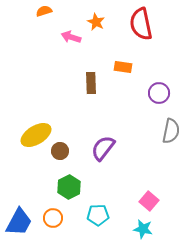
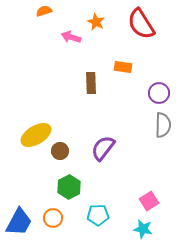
red semicircle: rotated 20 degrees counterclockwise
gray semicircle: moved 8 px left, 6 px up; rotated 10 degrees counterclockwise
pink square: rotated 18 degrees clockwise
